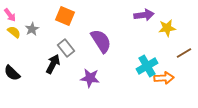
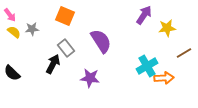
purple arrow: rotated 48 degrees counterclockwise
gray star: rotated 24 degrees clockwise
